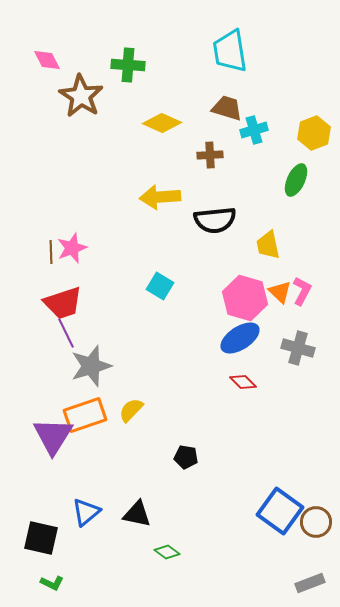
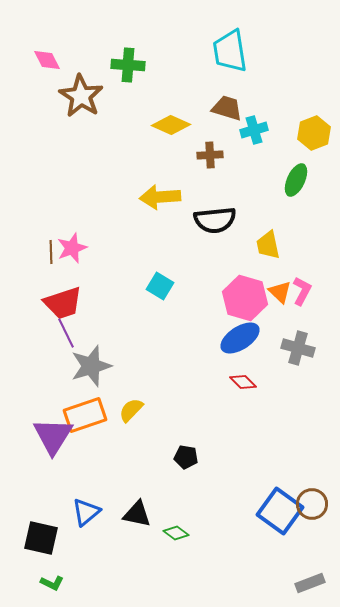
yellow diamond: moved 9 px right, 2 px down
brown circle: moved 4 px left, 18 px up
green diamond: moved 9 px right, 19 px up
